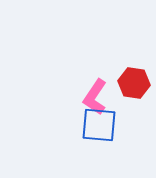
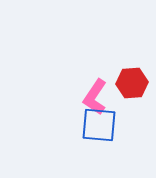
red hexagon: moved 2 px left; rotated 12 degrees counterclockwise
